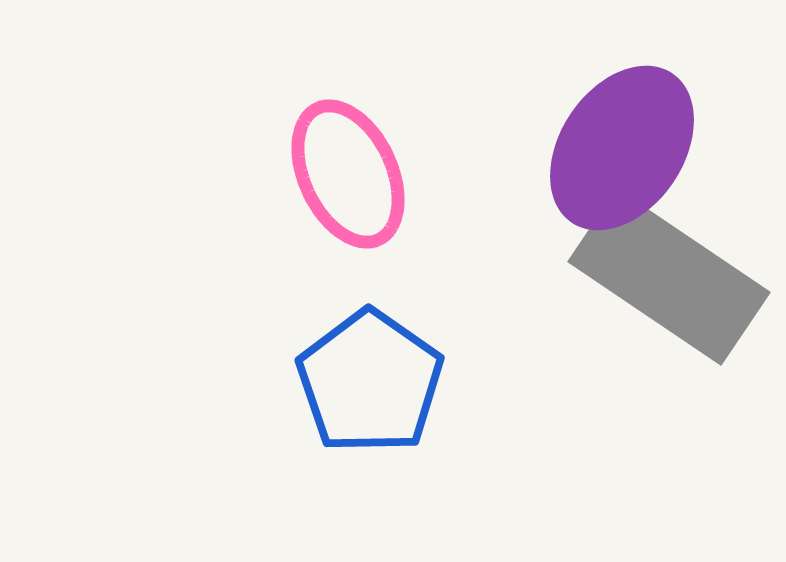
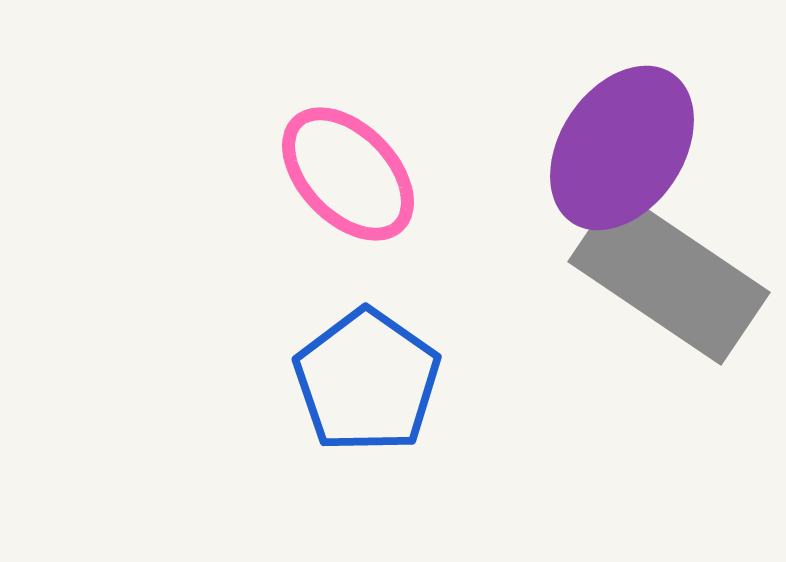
pink ellipse: rotated 19 degrees counterclockwise
blue pentagon: moved 3 px left, 1 px up
